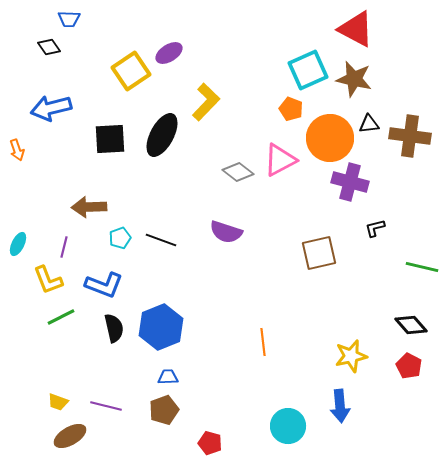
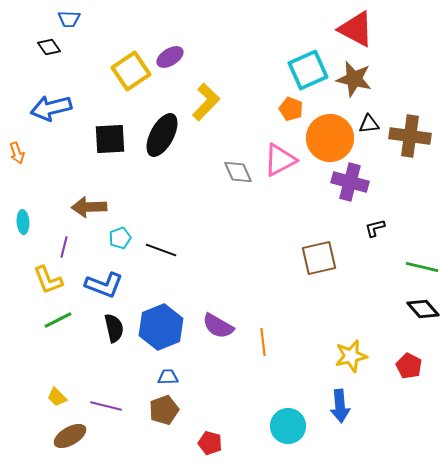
purple ellipse at (169, 53): moved 1 px right, 4 px down
orange arrow at (17, 150): moved 3 px down
gray diamond at (238, 172): rotated 28 degrees clockwise
purple semicircle at (226, 232): moved 8 px left, 94 px down; rotated 12 degrees clockwise
black line at (161, 240): moved 10 px down
cyan ellipse at (18, 244): moved 5 px right, 22 px up; rotated 30 degrees counterclockwise
brown square at (319, 253): moved 5 px down
green line at (61, 317): moved 3 px left, 3 px down
black diamond at (411, 325): moved 12 px right, 16 px up
yellow trapezoid at (58, 402): moved 1 px left, 5 px up; rotated 25 degrees clockwise
